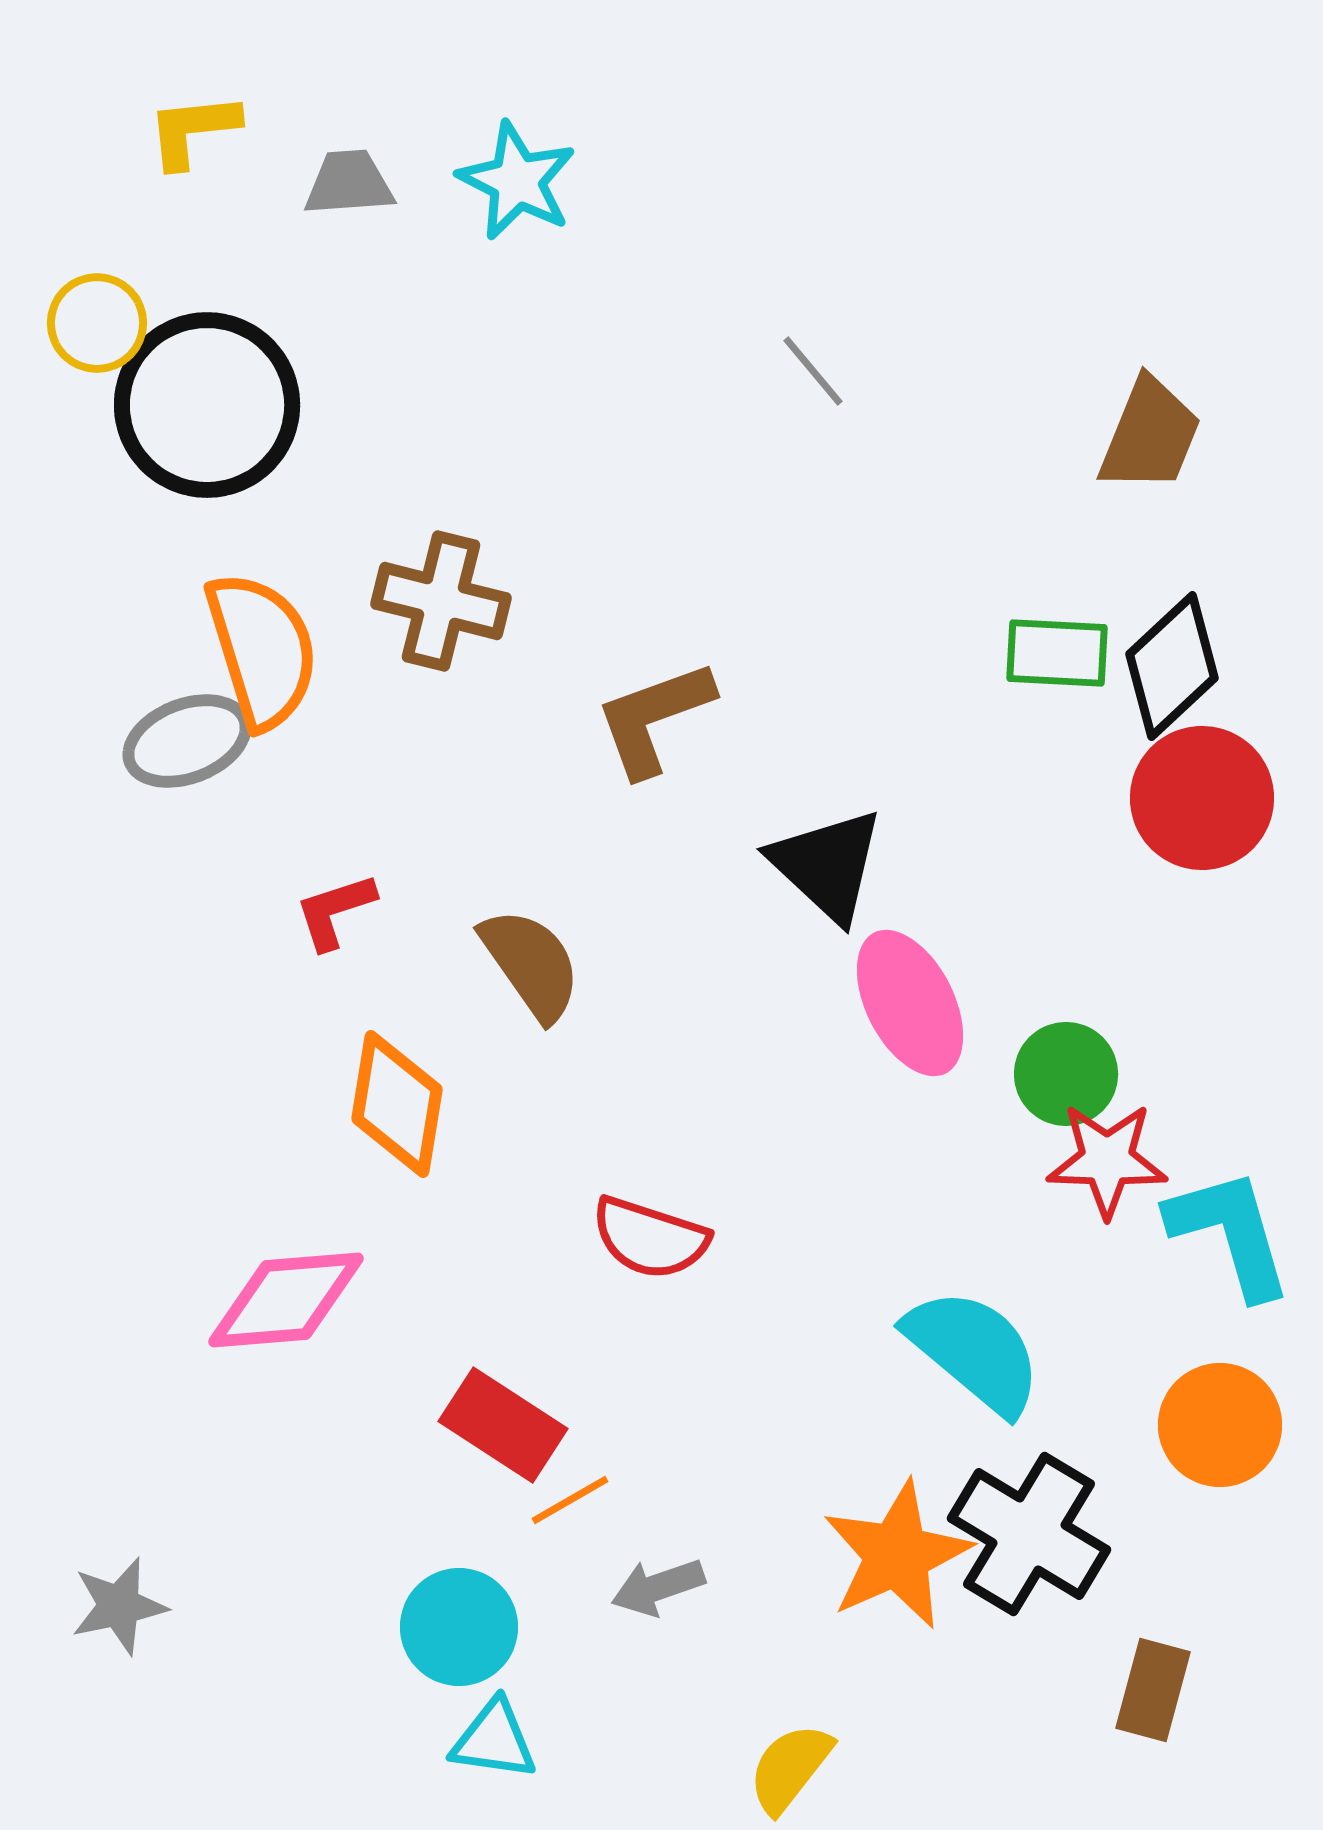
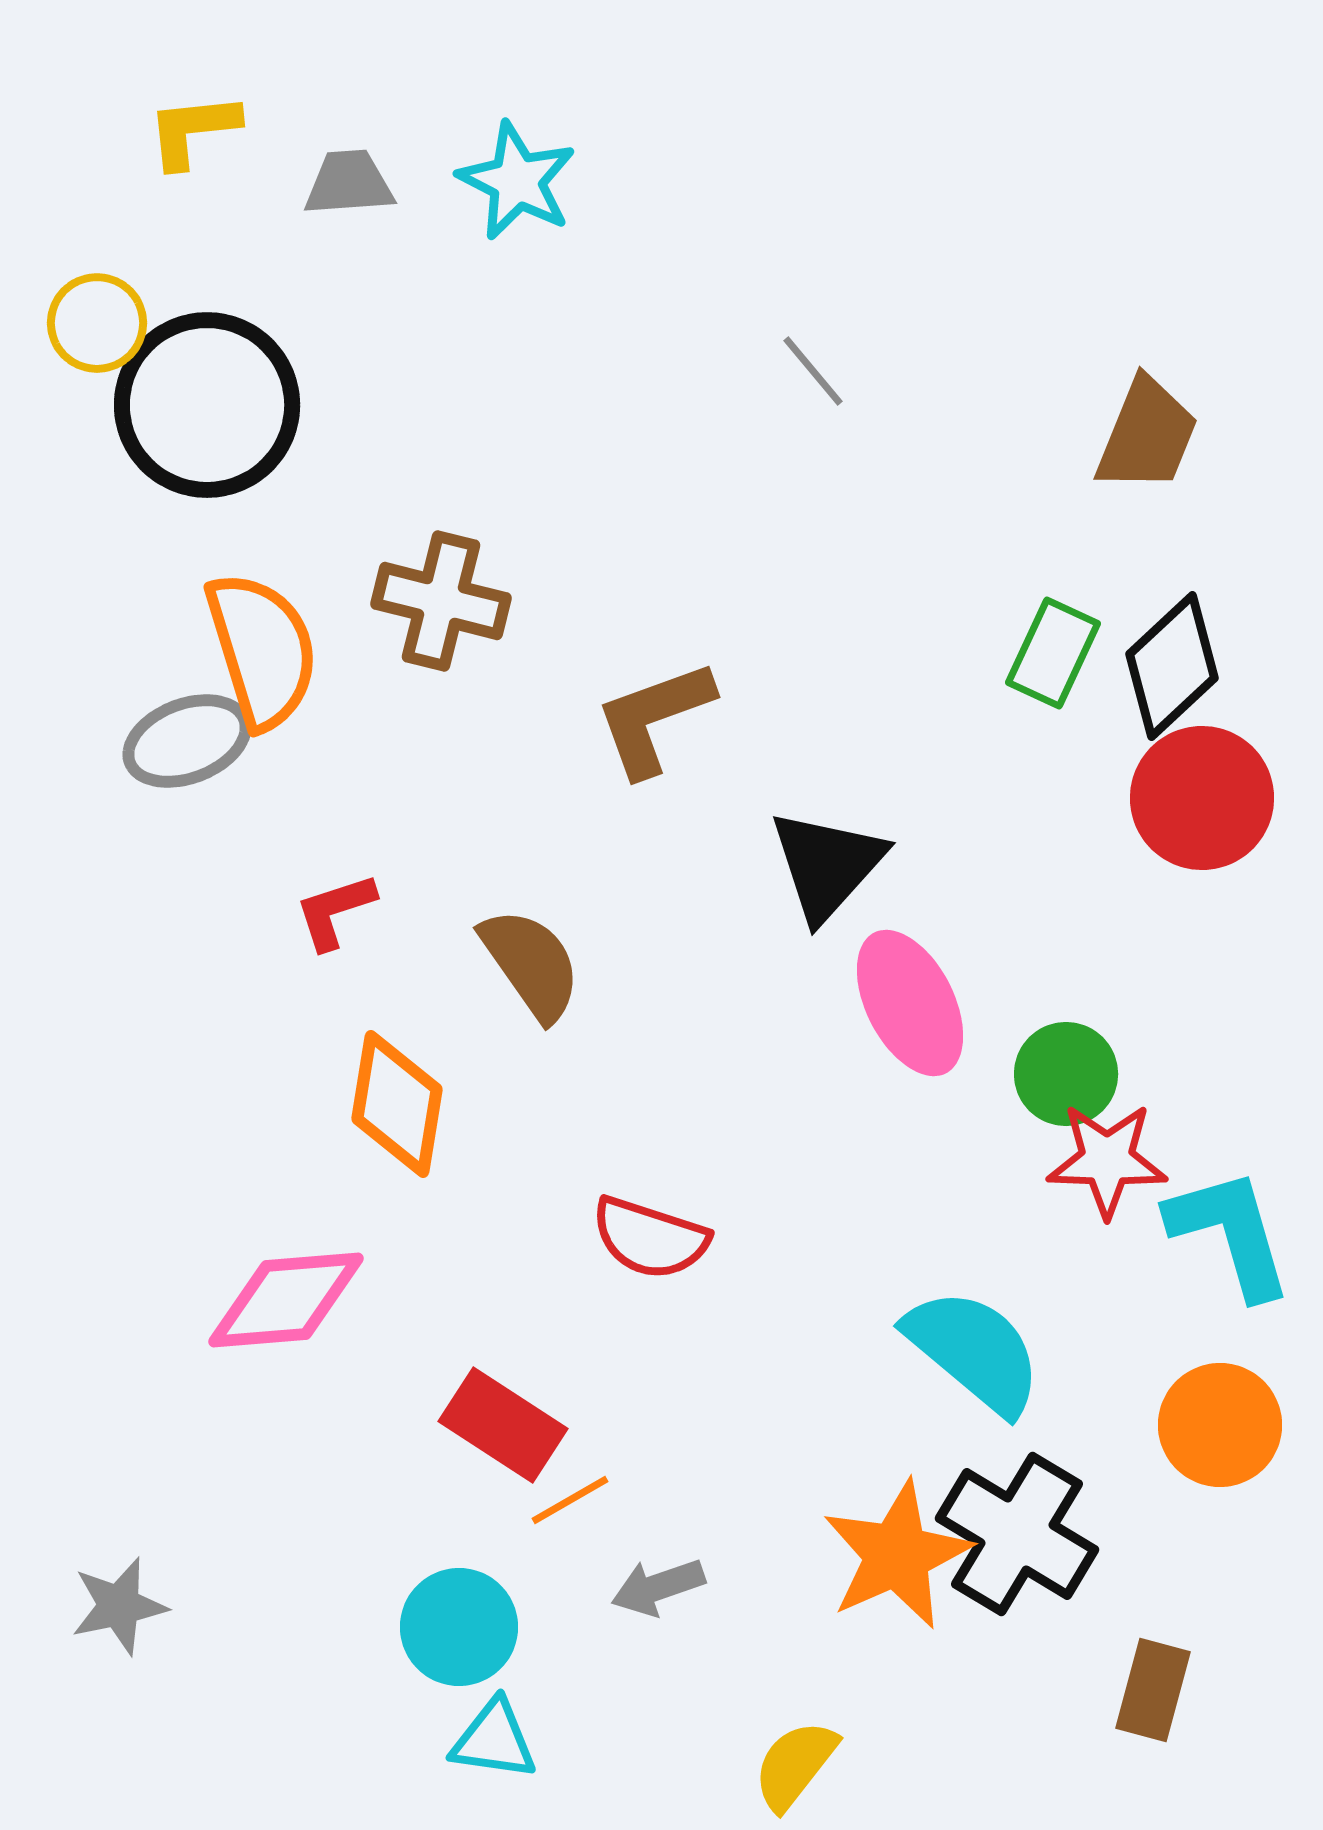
brown trapezoid: moved 3 px left
green rectangle: moved 4 px left; rotated 68 degrees counterclockwise
black triangle: rotated 29 degrees clockwise
black cross: moved 12 px left
yellow semicircle: moved 5 px right, 3 px up
